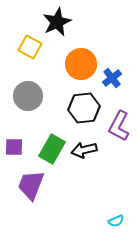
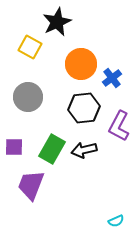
gray circle: moved 1 px down
